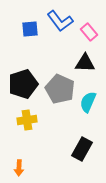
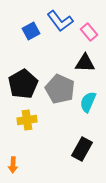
blue square: moved 1 px right, 2 px down; rotated 24 degrees counterclockwise
black pentagon: rotated 12 degrees counterclockwise
orange arrow: moved 6 px left, 3 px up
